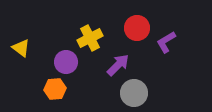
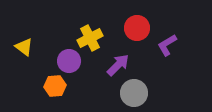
purple L-shape: moved 1 px right, 3 px down
yellow triangle: moved 3 px right, 1 px up
purple circle: moved 3 px right, 1 px up
orange hexagon: moved 3 px up
